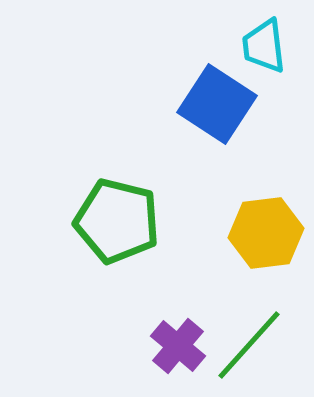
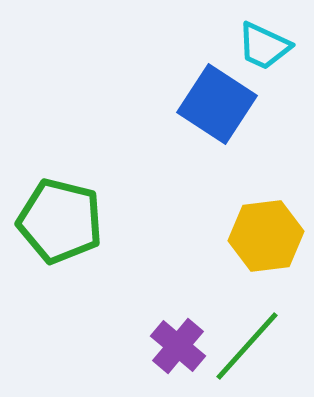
cyan trapezoid: rotated 58 degrees counterclockwise
green pentagon: moved 57 px left
yellow hexagon: moved 3 px down
green line: moved 2 px left, 1 px down
